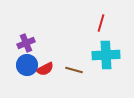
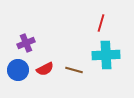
blue circle: moved 9 px left, 5 px down
